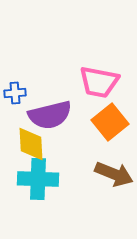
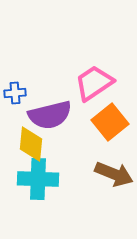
pink trapezoid: moved 5 px left, 1 px down; rotated 135 degrees clockwise
yellow diamond: rotated 9 degrees clockwise
